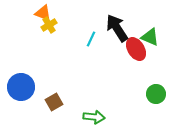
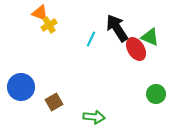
orange triangle: moved 3 px left
